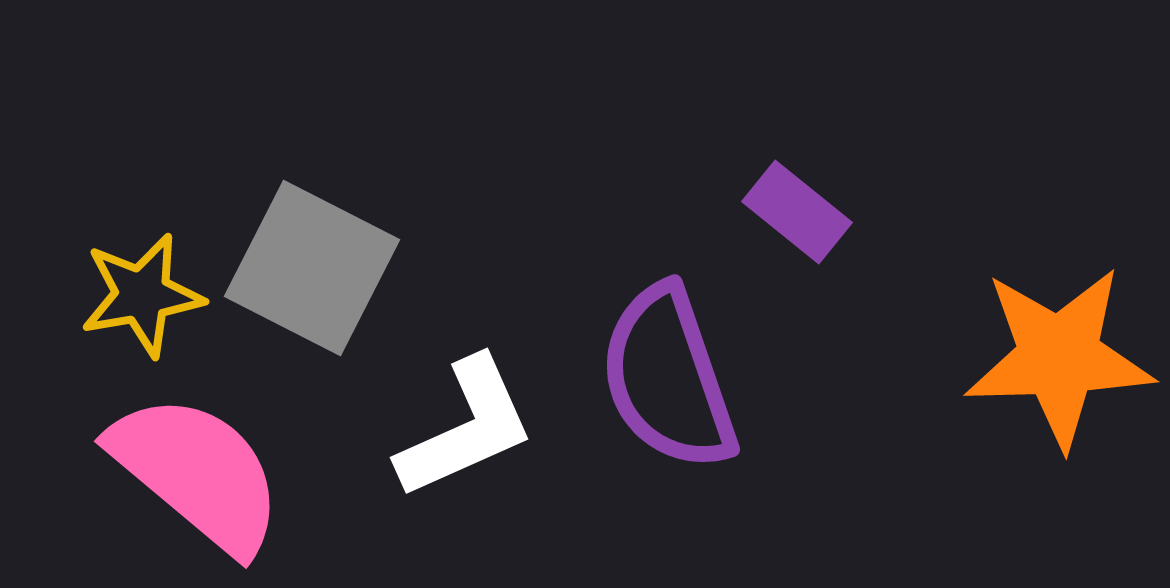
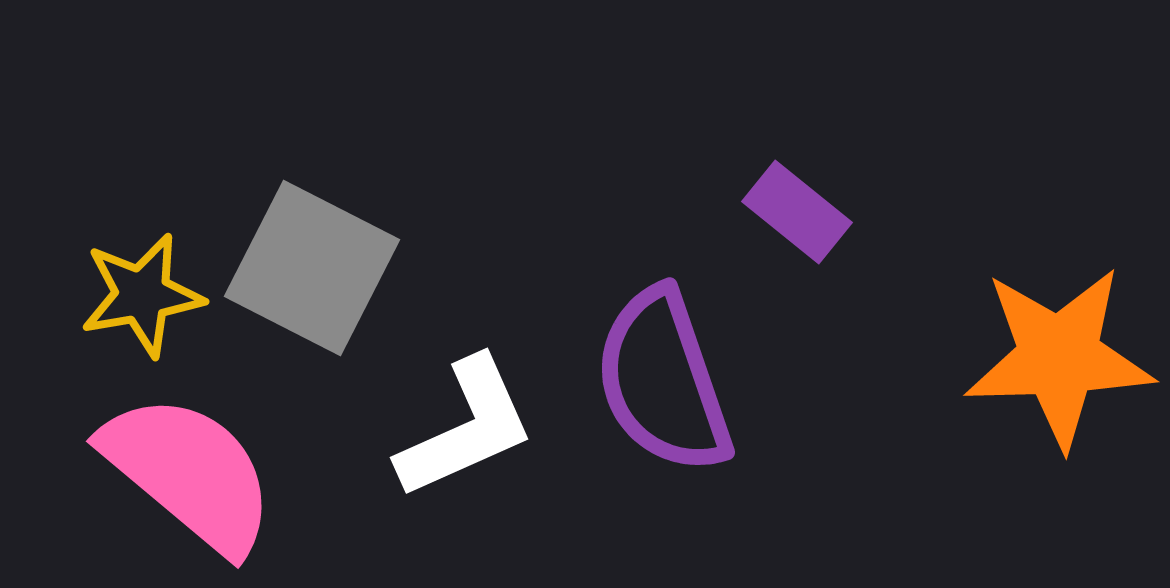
purple semicircle: moved 5 px left, 3 px down
pink semicircle: moved 8 px left
